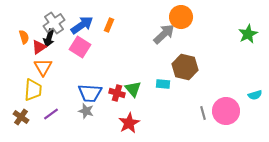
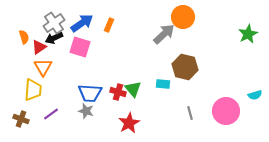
orange circle: moved 2 px right
blue arrow: moved 2 px up
black arrow: moved 5 px right; rotated 48 degrees clockwise
pink square: rotated 15 degrees counterclockwise
red cross: moved 1 px right, 1 px up
gray line: moved 13 px left
brown cross: moved 2 px down; rotated 14 degrees counterclockwise
